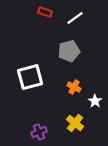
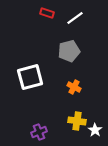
red rectangle: moved 2 px right, 1 px down
white star: moved 29 px down
yellow cross: moved 2 px right, 2 px up; rotated 30 degrees counterclockwise
